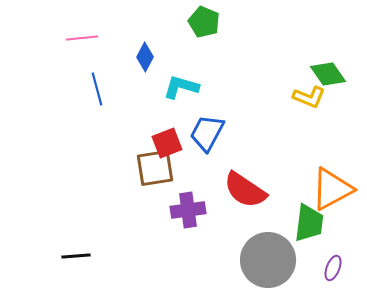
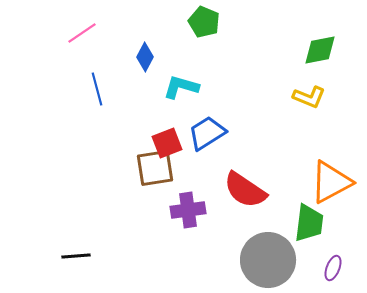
pink line: moved 5 px up; rotated 28 degrees counterclockwise
green diamond: moved 8 px left, 24 px up; rotated 66 degrees counterclockwise
blue trapezoid: rotated 30 degrees clockwise
orange triangle: moved 1 px left, 7 px up
